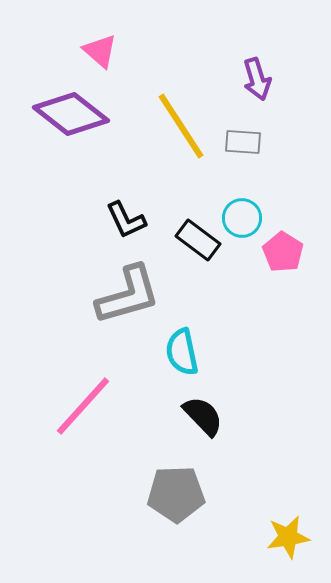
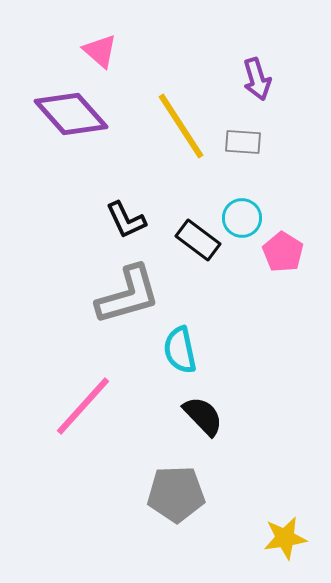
purple diamond: rotated 10 degrees clockwise
cyan semicircle: moved 2 px left, 2 px up
yellow star: moved 3 px left, 1 px down
